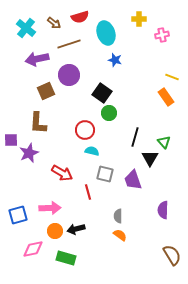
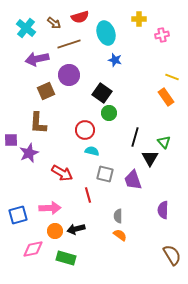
red line: moved 3 px down
